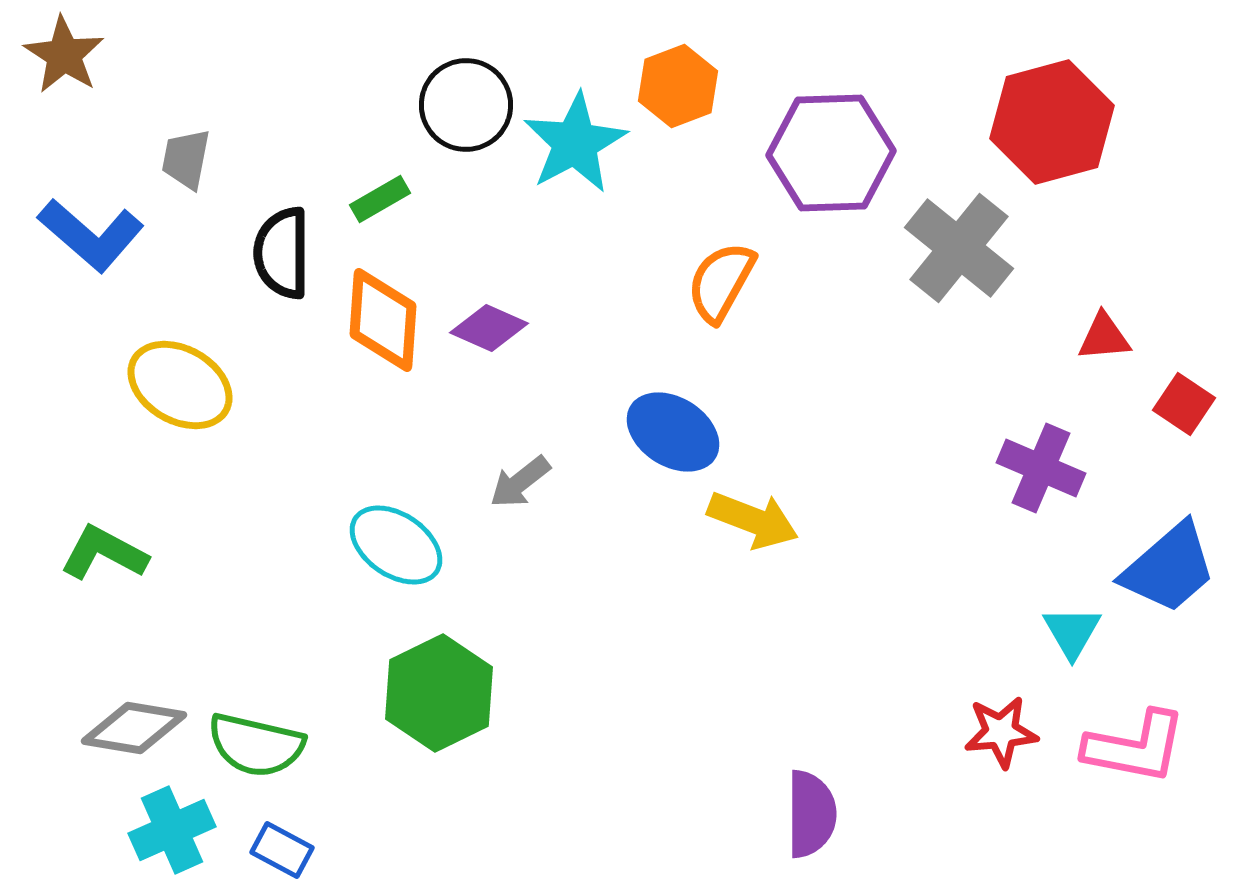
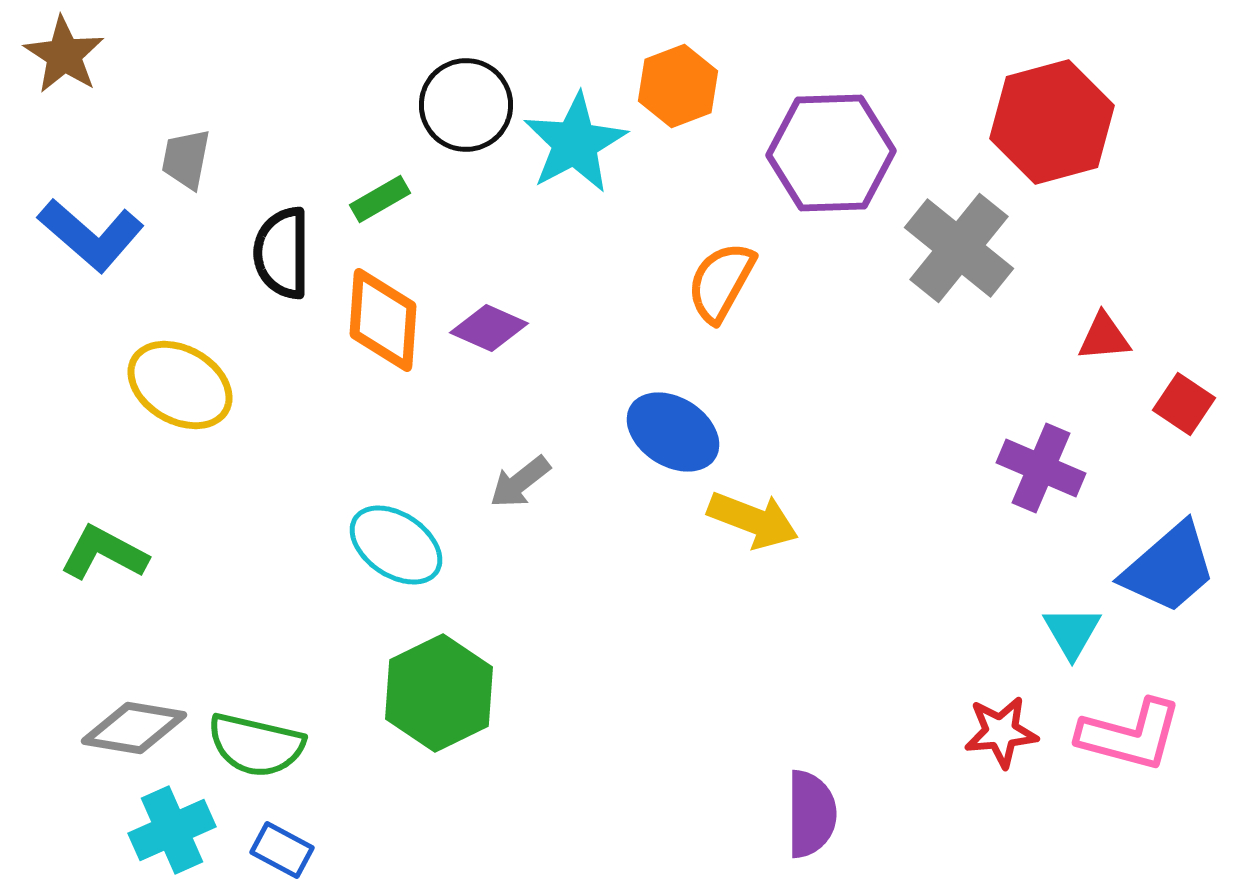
pink L-shape: moved 5 px left, 12 px up; rotated 4 degrees clockwise
